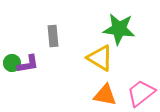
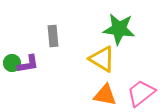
yellow triangle: moved 2 px right, 1 px down
